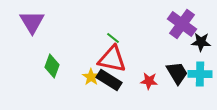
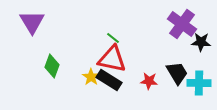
cyan cross: moved 1 px left, 9 px down
